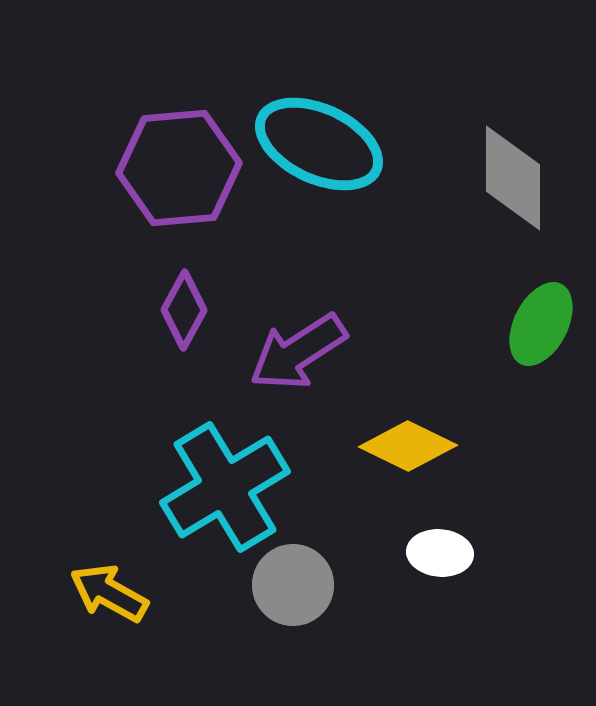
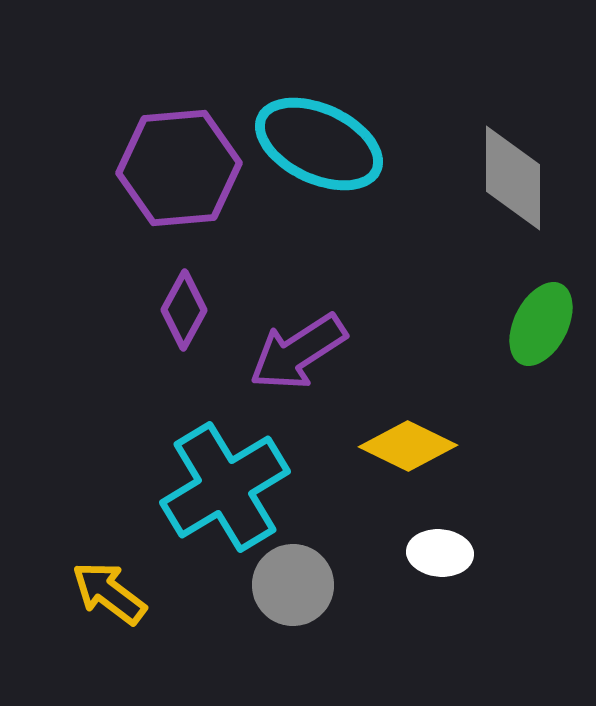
yellow arrow: rotated 8 degrees clockwise
